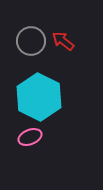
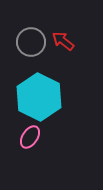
gray circle: moved 1 px down
pink ellipse: rotated 35 degrees counterclockwise
